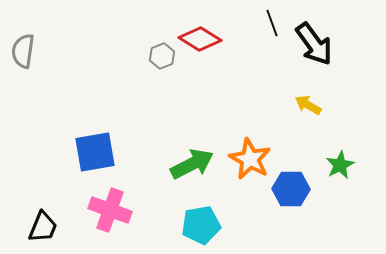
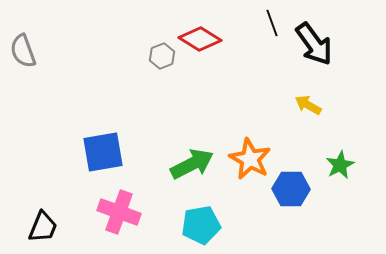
gray semicircle: rotated 28 degrees counterclockwise
blue square: moved 8 px right
pink cross: moved 9 px right, 2 px down
